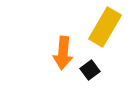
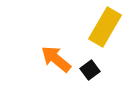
orange arrow: moved 7 px left, 6 px down; rotated 124 degrees clockwise
